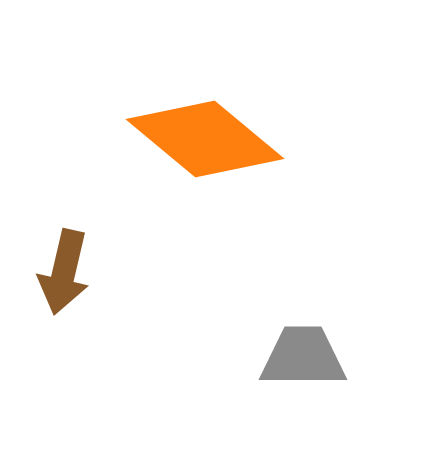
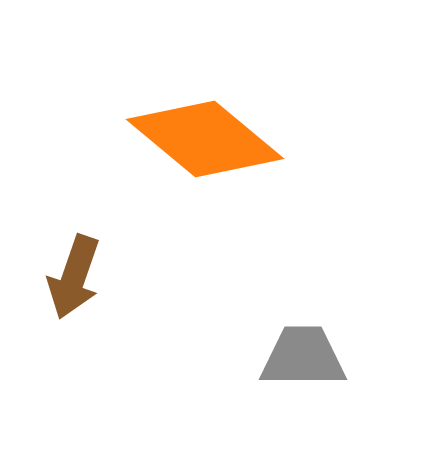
brown arrow: moved 10 px right, 5 px down; rotated 6 degrees clockwise
